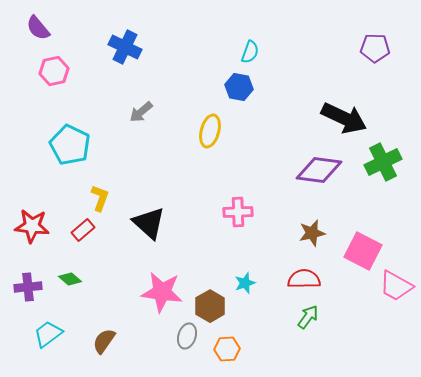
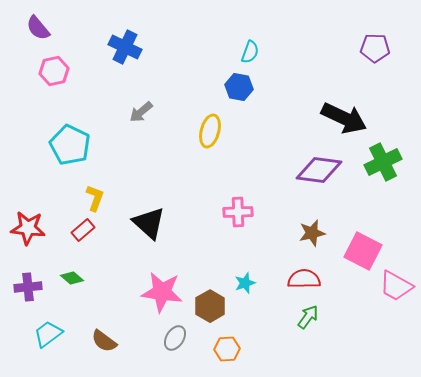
yellow L-shape: moved 5 px left
red star: moved 4 px left, 2 px down
green diamond: moved 2 px right, 1 px up
gray ellipse: moved 12 px left, 2 px down; rotated 15 degrees clockwise
brown semicircle: rotated 88 degrees counterclockwise
